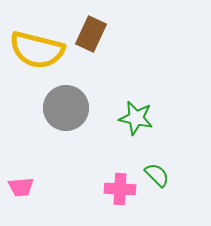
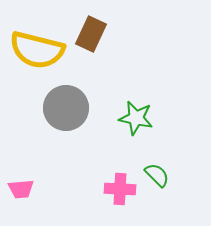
pink trapezoid: moved 2 px down
